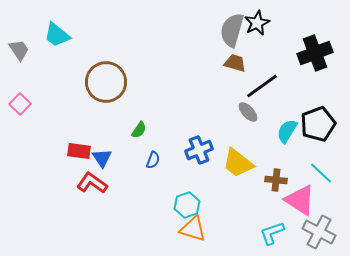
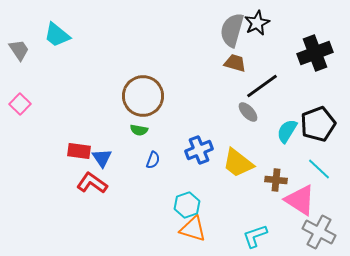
brown circle: moved 37 px right, 14 px down
green semicircle: rotated 66 degrees clockwise
cyan line: moved 2 px left, 4 px up
cyan L-shape: moved 17 px left, 3 px down
